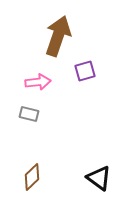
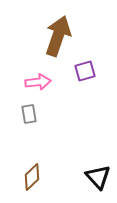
gray rectangle: rotated 66 degrees clockwise
black triangle: moved 1 px left, 1 px up; rotated 12 degrees clockwise
